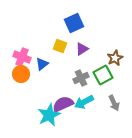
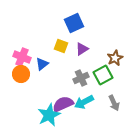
yellow square: moved 1 px right
